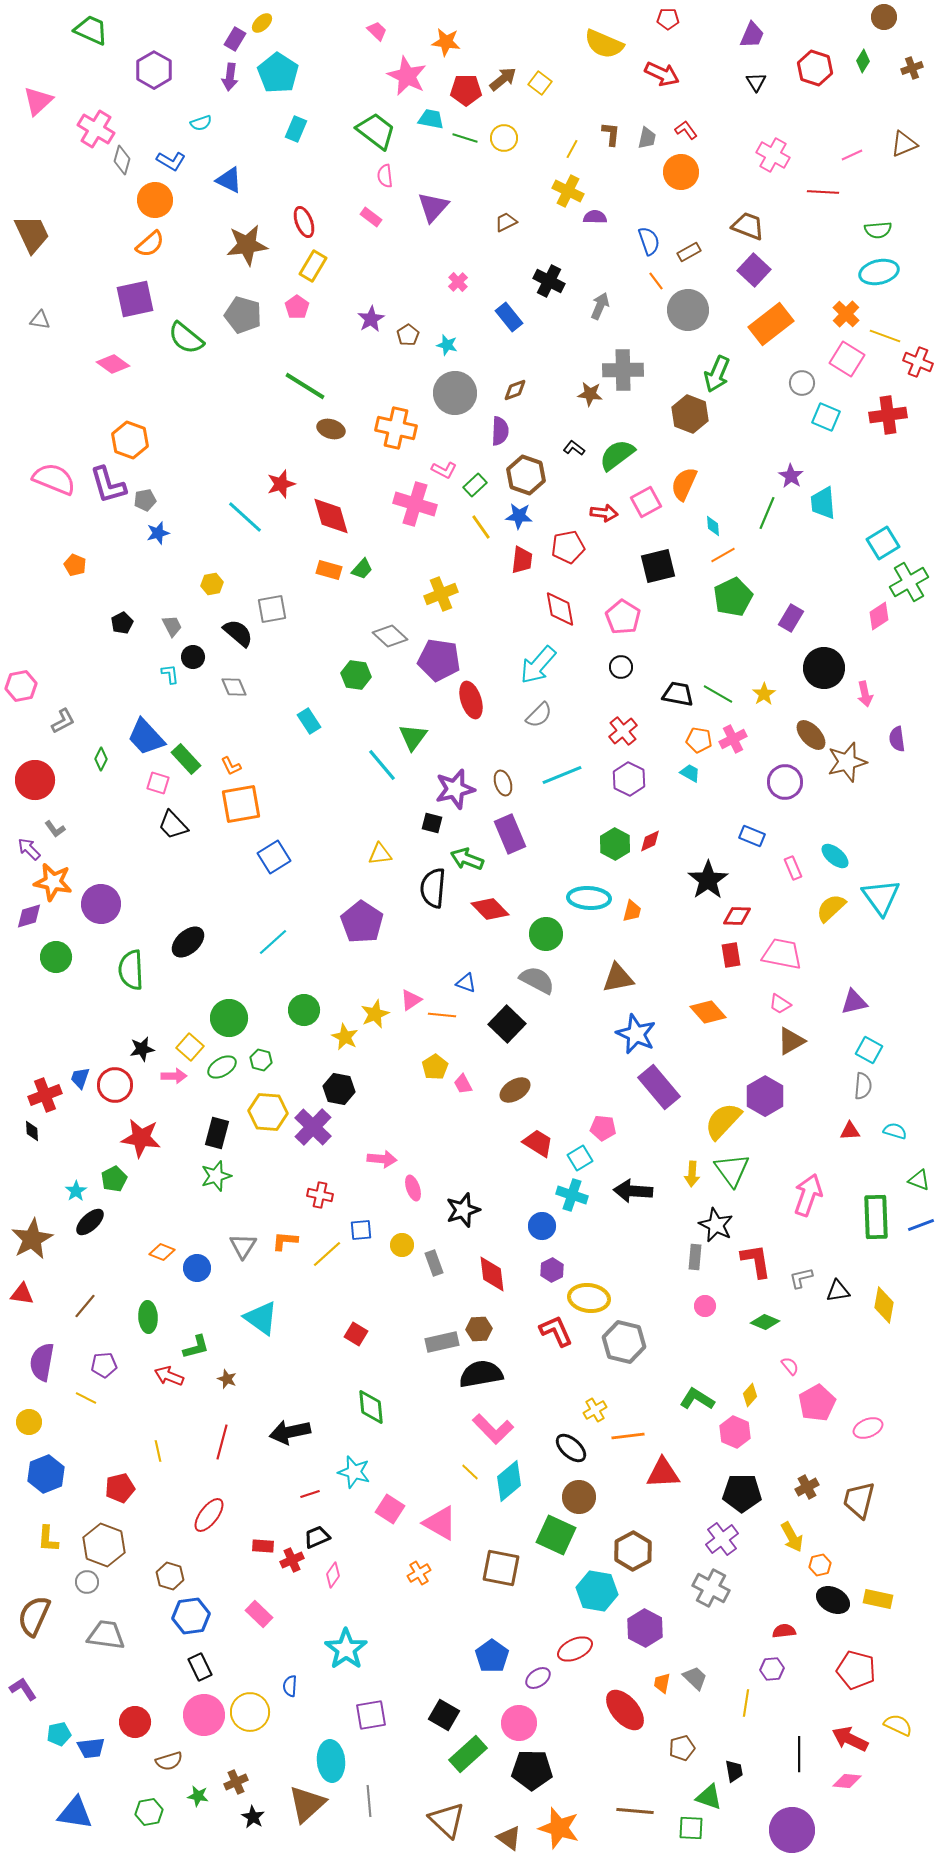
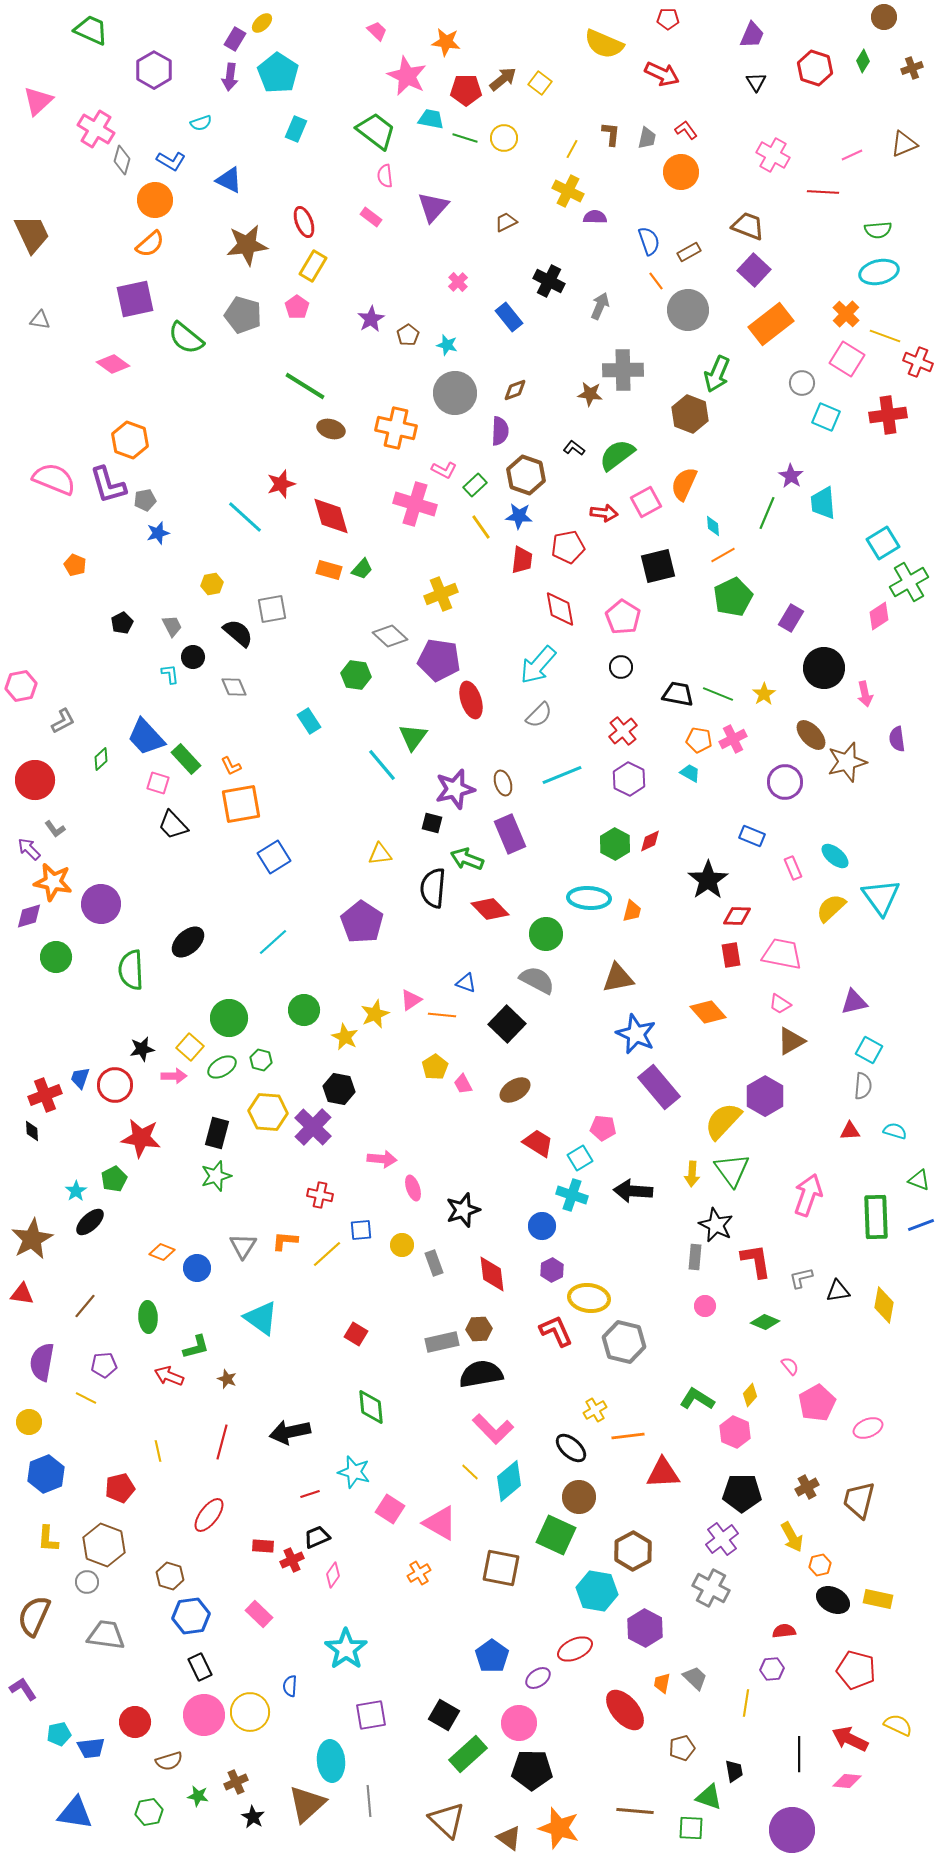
green line at (718, 694): rotated 8 degrees counterclockwise
green diamond at (101, 759): rotated 20 degrees clockwise
